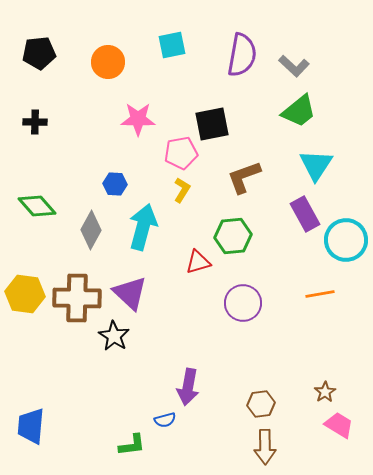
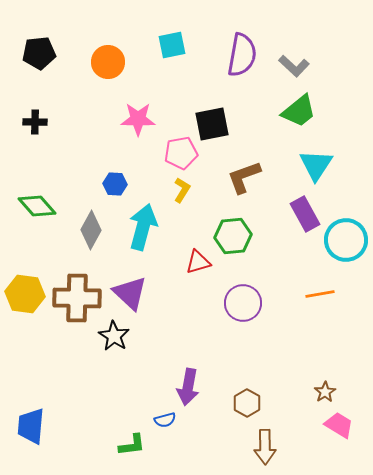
brown hexagon: moved 14 px left, 1 px up; rotated 24 degrees counterclockwise
